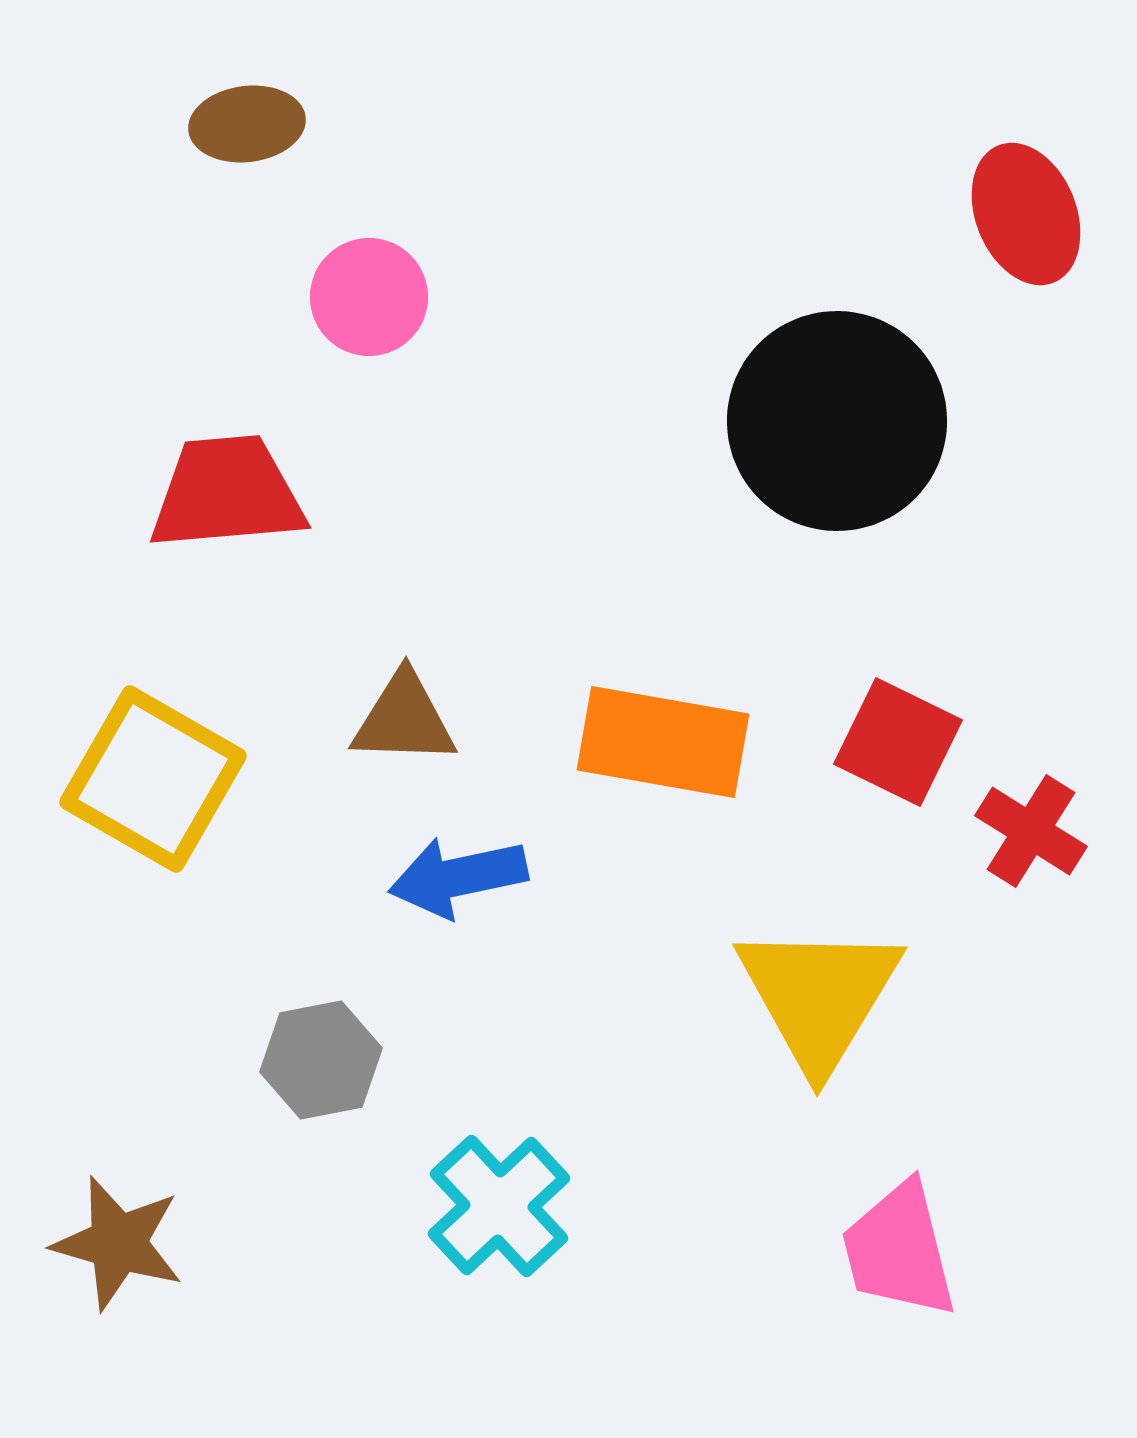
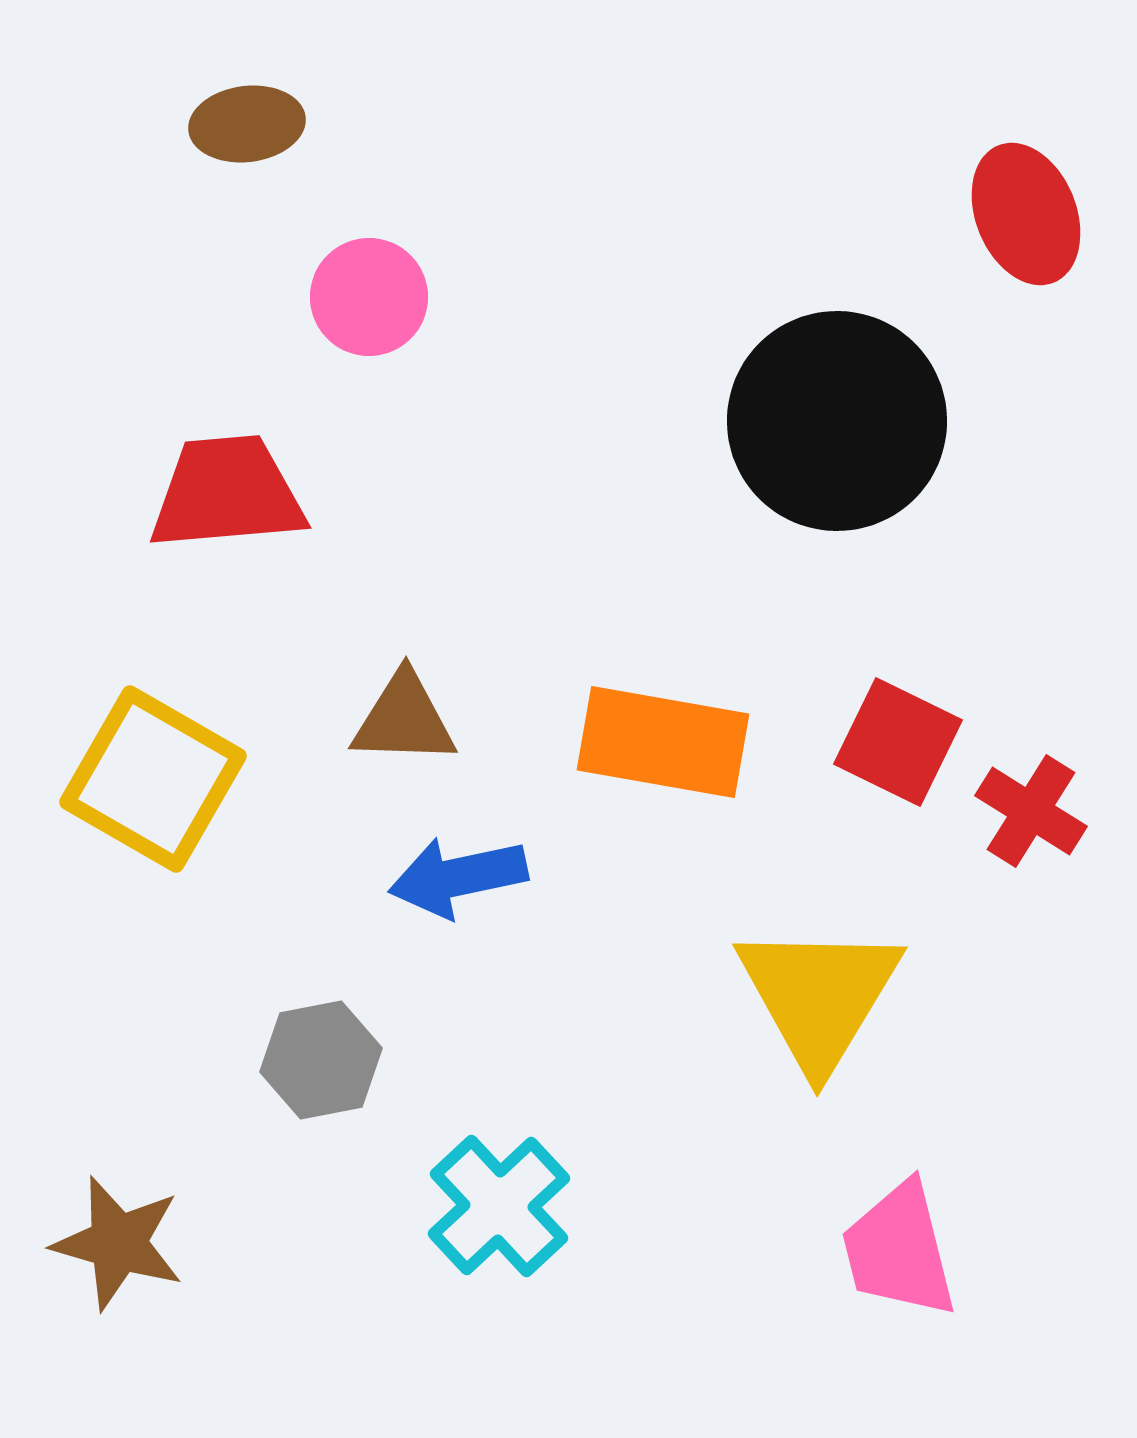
red cross: moved 20 px up
